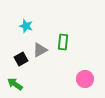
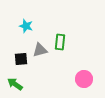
green rectangle: moved 3 px left
gray triangle: rotated 14 degrees clockwise
black square: rotated 24 degrees clockwise
pink circle: moved 1 px left
